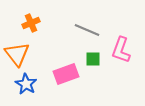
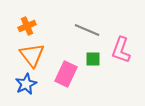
orange cross: moved 4 px left, 3 px down
orange triangle: moved 15 px right, 1 px down
pink rectangle: rotated 45 degrees counterclockwise
blue star: rotated 15 degrees clockwise
